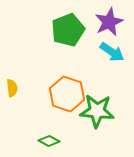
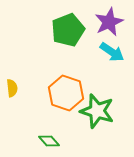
orange hexagon: moved 1 px left, 1 px up
green star: rotated 12 degrees clockwise
green diamond: rotated 20 degrees clockwise
